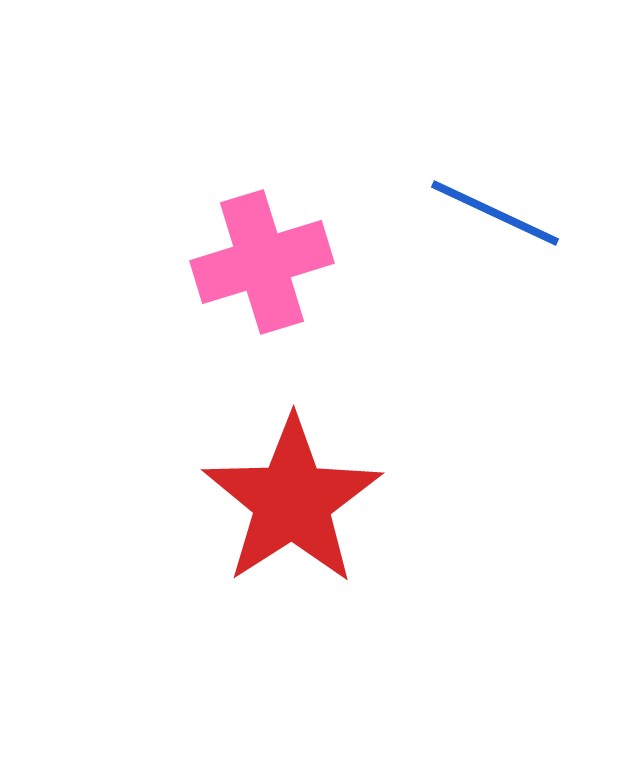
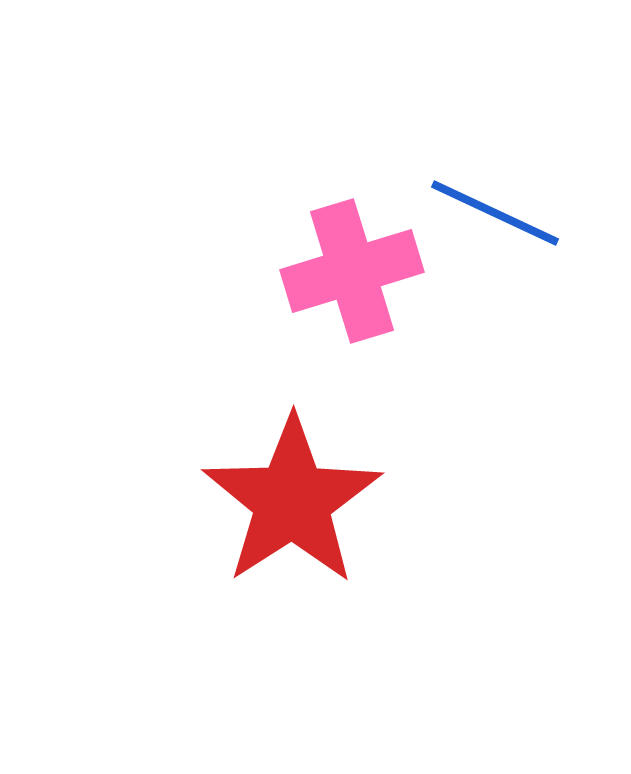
pink cross: moved 90 px right, 9 px down
